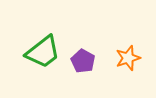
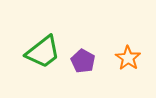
orange star: rotated 20 degrees counterclockwise
